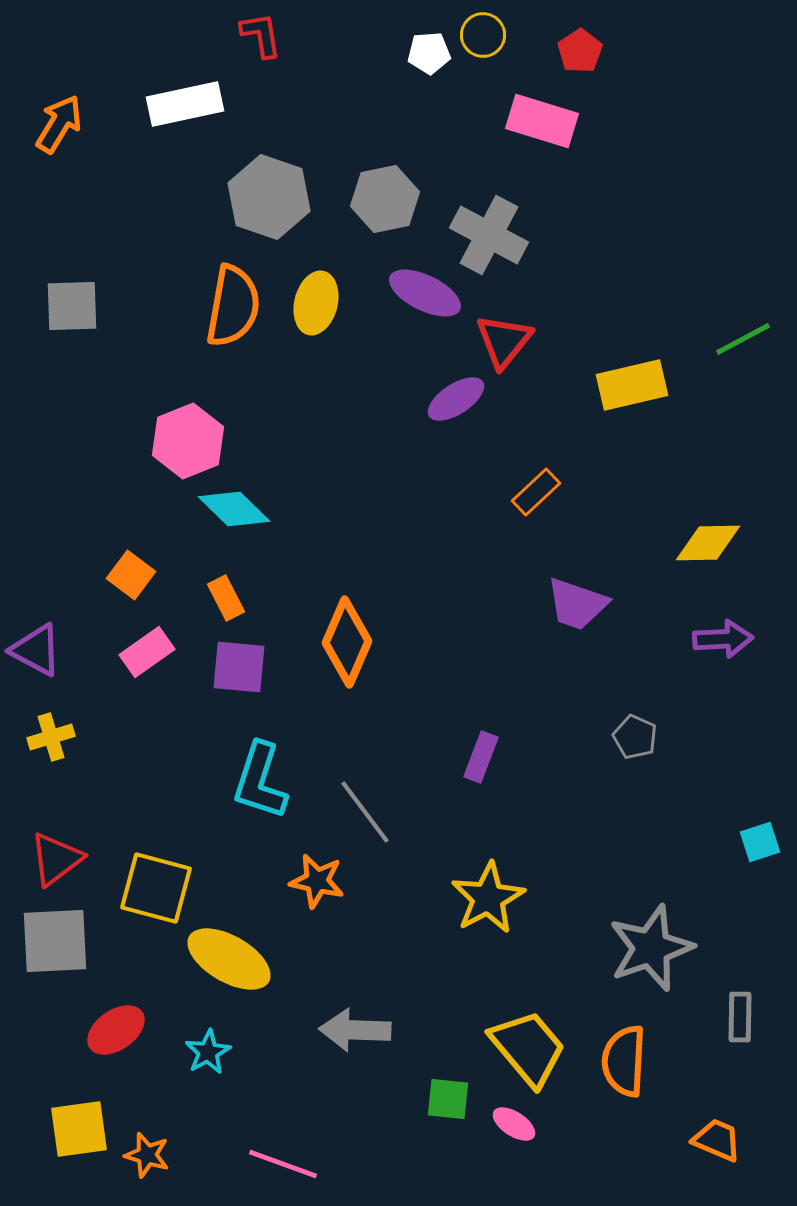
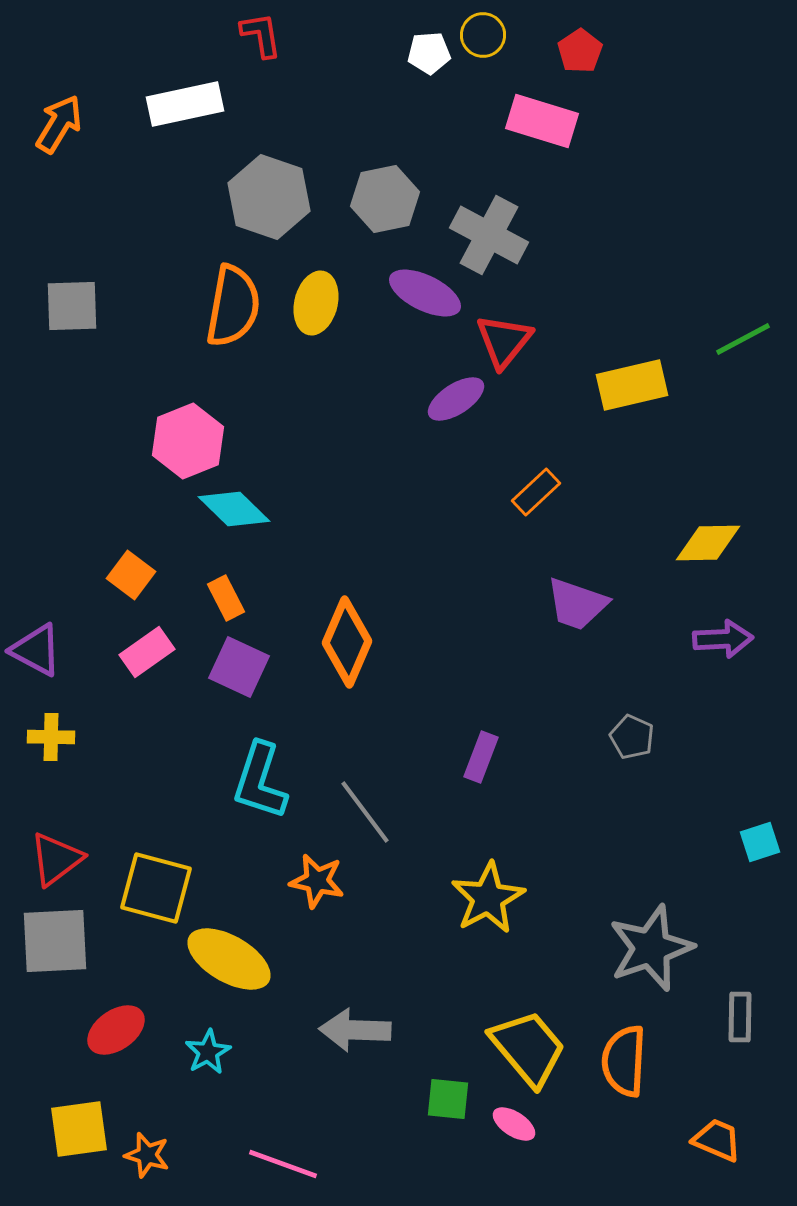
purple square at (239, 667): rotated 20 degrees clockwise
yellow cross at (51, 737): rotated 18 degrees clockwise
gray pentagon at (635, 737): moved 3 px left
